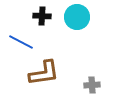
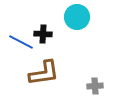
black cross: moved 1 px right, 18 px down
gray cross: moved 3 px right, 1 px down
